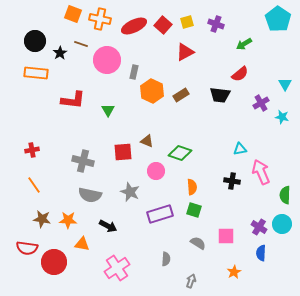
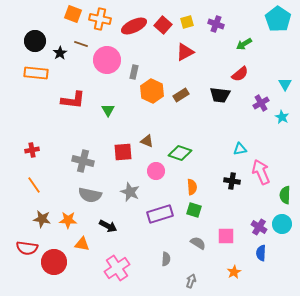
cyan star at (282, 117): rotated 16 degrees clockwise
